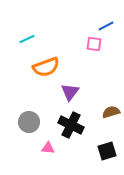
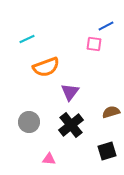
black cross: rotated 25 degrees clockwise
pink triangle: moved 1 px right, 11 px down
